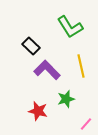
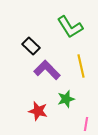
pink line: rotated 32 degrees counterclockwise
